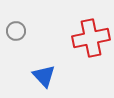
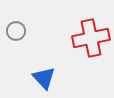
blue triangle: moved 2 px down
